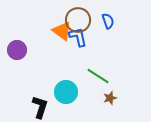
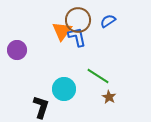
blue semicircle: rotated 105 degrees counterclockwise
orange triangle: rotated 30 degrees clockwise
blue L-shape: moved 1 px left
cyan circle: moved 2 px left, 3 px up
brown star: moved 1 px left, 1 px up; rotated 24 degrees counterclockwise
black L-shape: moved 1 px right
